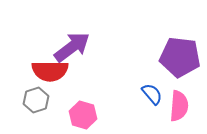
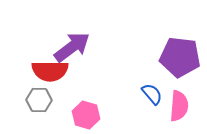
gray hexagon: moved 3 px right; rotated 20 degrees clockwise
pink hexagon: moved 3 px right
